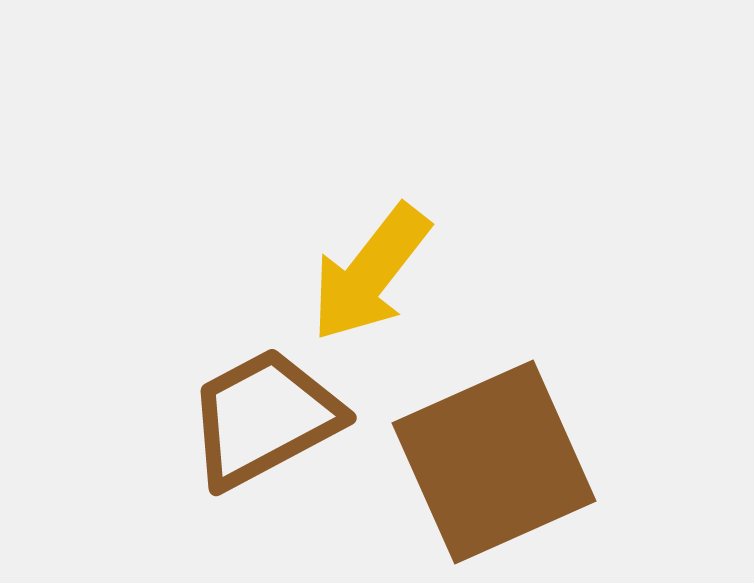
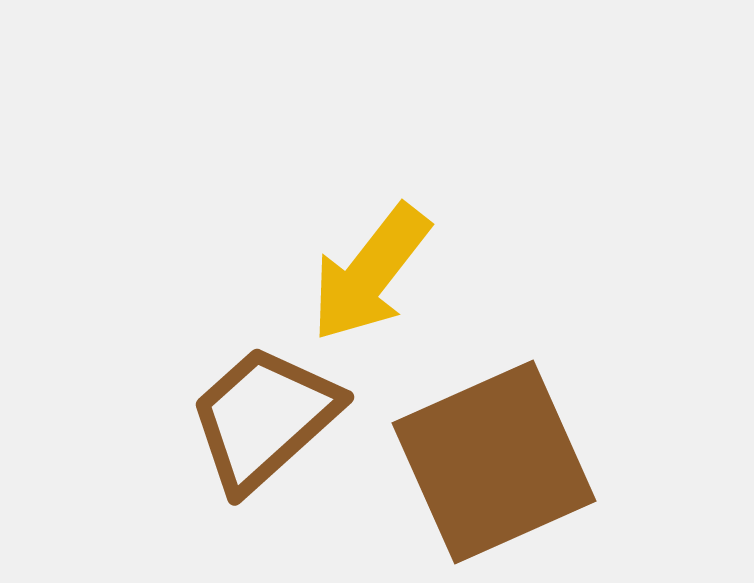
brown trapezoid: rotated 14 degrees counterclockwise
